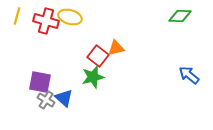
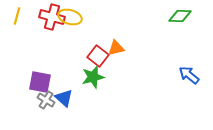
red cross: moved 6 px right, 4 px up
